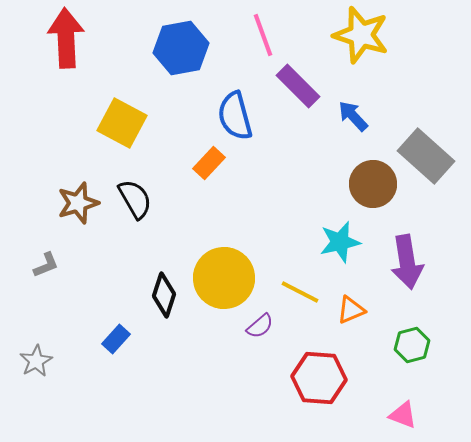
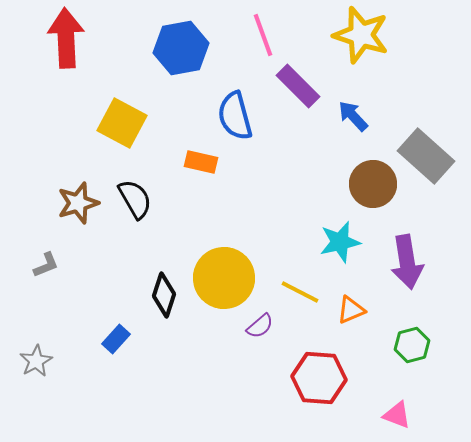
orange rectangle: moved 8 px left, 1 px up; rotated 60 degrees clockwise
pink triangle: moved 6 px left
